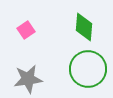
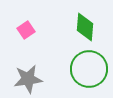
green diamond: moved 1 px right
green circle: moved 1 px right
